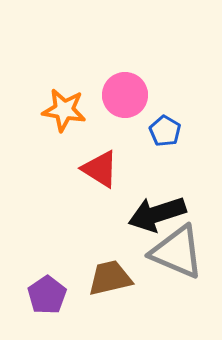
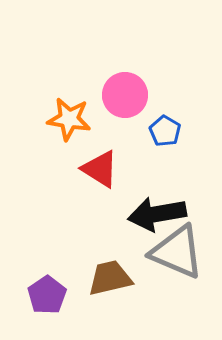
orange star: moved 5 px right, 9 px down
black arrow: rotated 8 degrees clockwise
